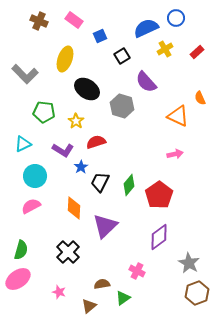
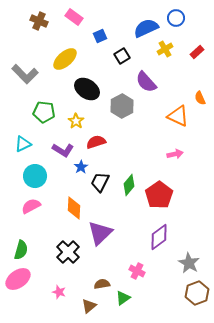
pink rectangle: moved 3 px up
yellow ellipse: rotated 30 degrees clockwise
gray hexagon: rotated 15 degrees clockwise
purple triangle: moved 5 px left, 7 px down
